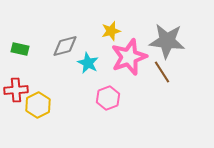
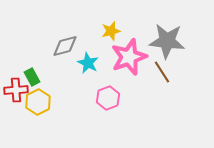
green rectangle: moved 12 px right, 28 px down; rotated 48 degrees clockwise
yellow hexagon: moved 3 px up
